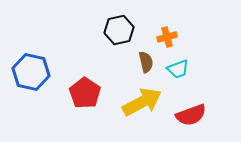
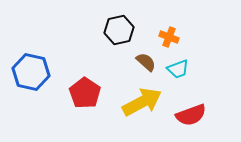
orange cross: moved 2 px right; rotated 36 degrees clockwise
brown semicircle: rotated 35 degrees counterclockwise
